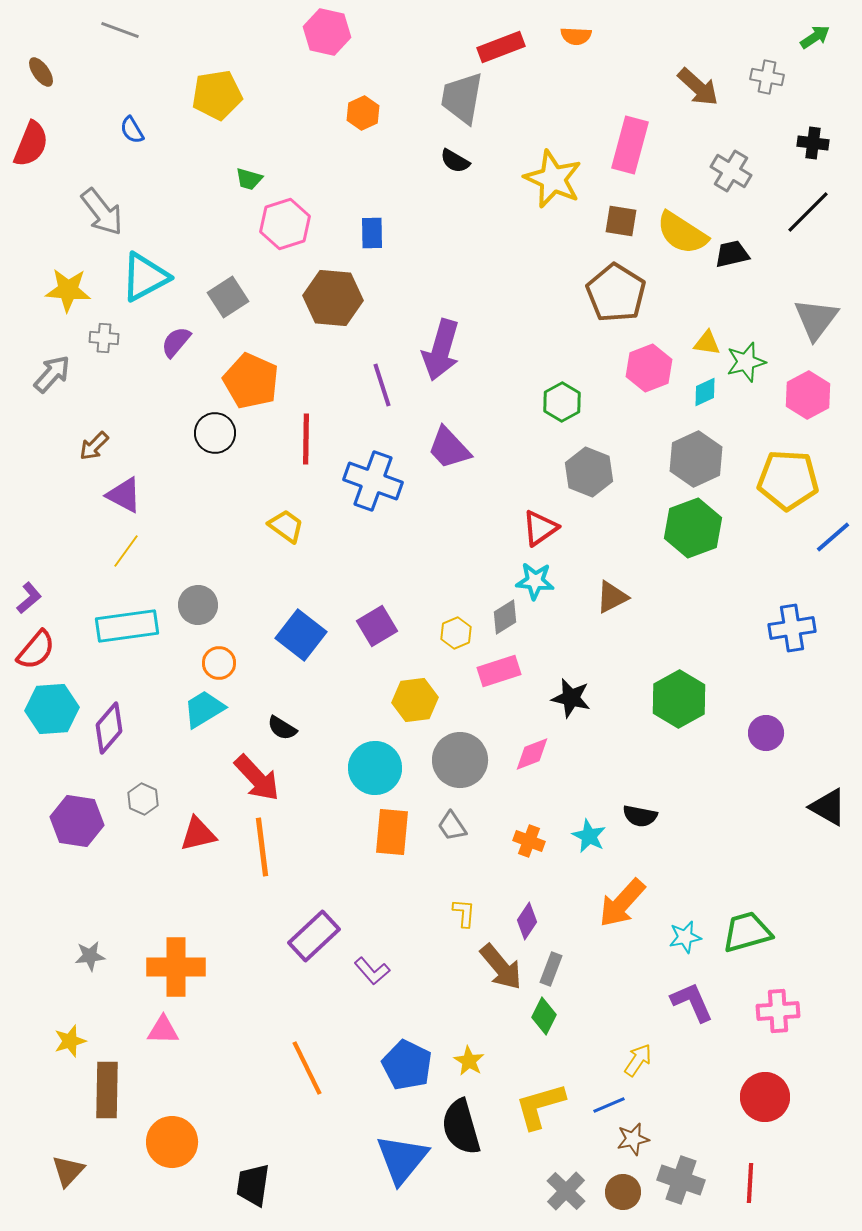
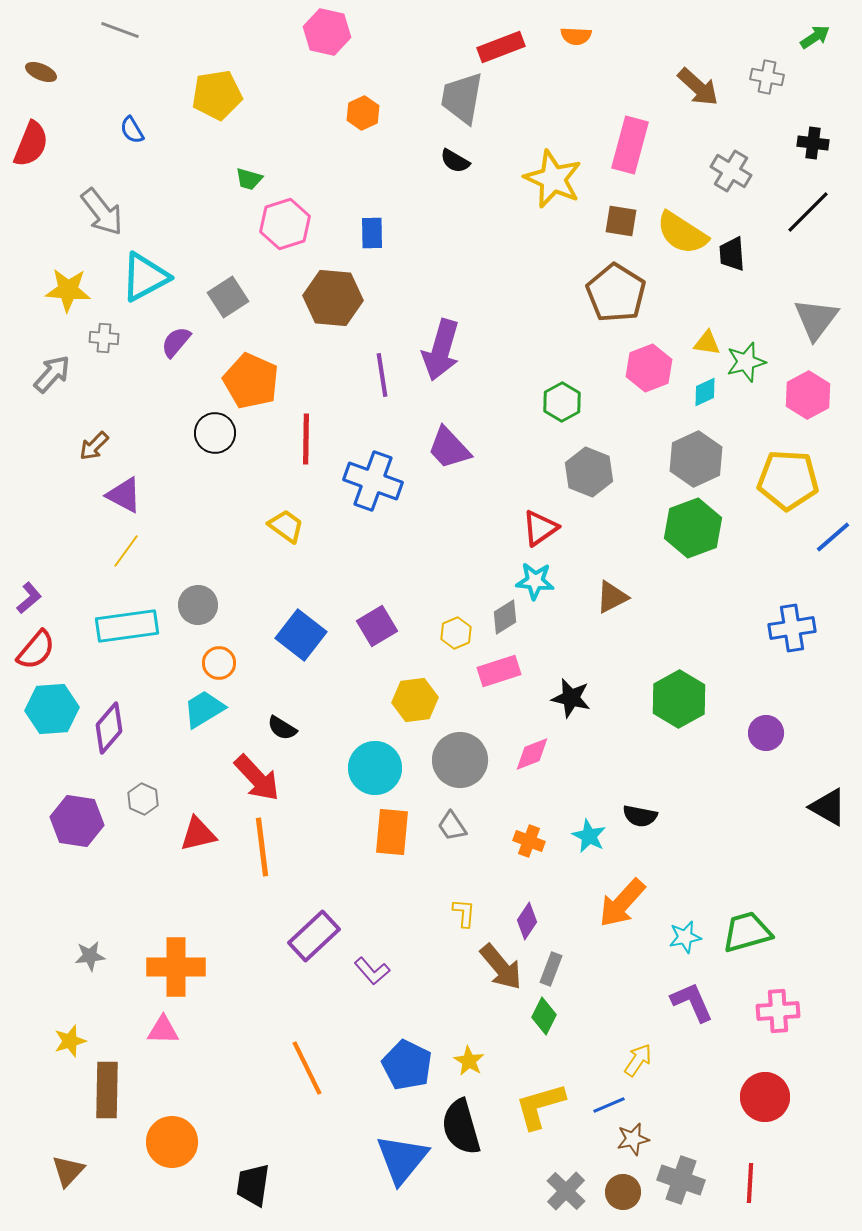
brown ellipse at (41, 72): rotated 32 degrees counterclockwise
black trapezoid at (732, 254): rotated 81 degrees counterclockwise
purple line at (382, 385): moved 10 px up; rotated 9 degrees clockwise
